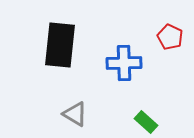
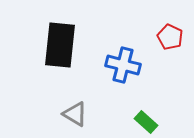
blue cross: moved 1 px left, 2 px down; rotated 16 degrees clockwise
